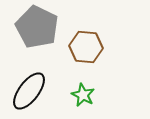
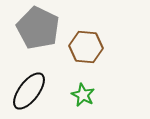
gray pentagon: moved 1 px right, 1 px down
